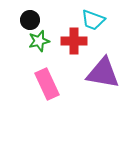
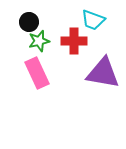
black circle: moved 1 px left, 2 px down
pink rectangle: moved 10 px left, 11 px up
